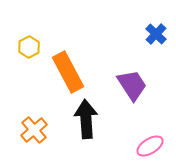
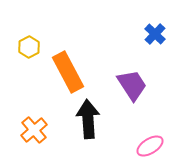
blue cross: moved 1 px left
black arrow: moved 2 px right
